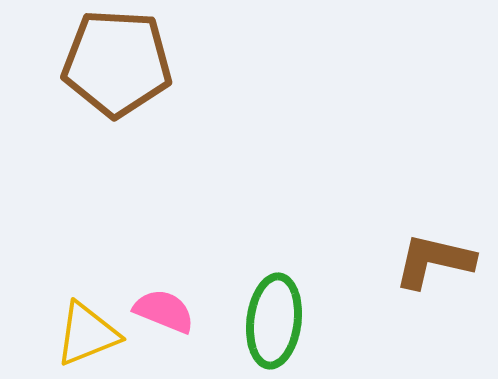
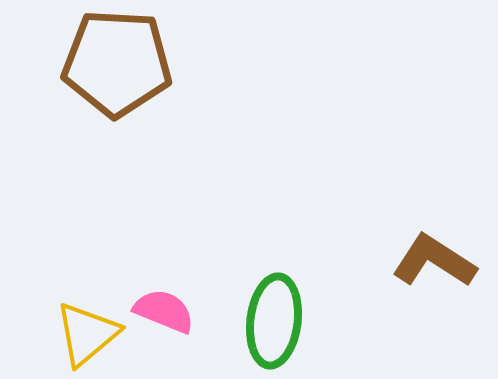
brown L-shape: rotated 20 degrees clockwise
yellow triangle: rotated 18 degrees counterclockwise
